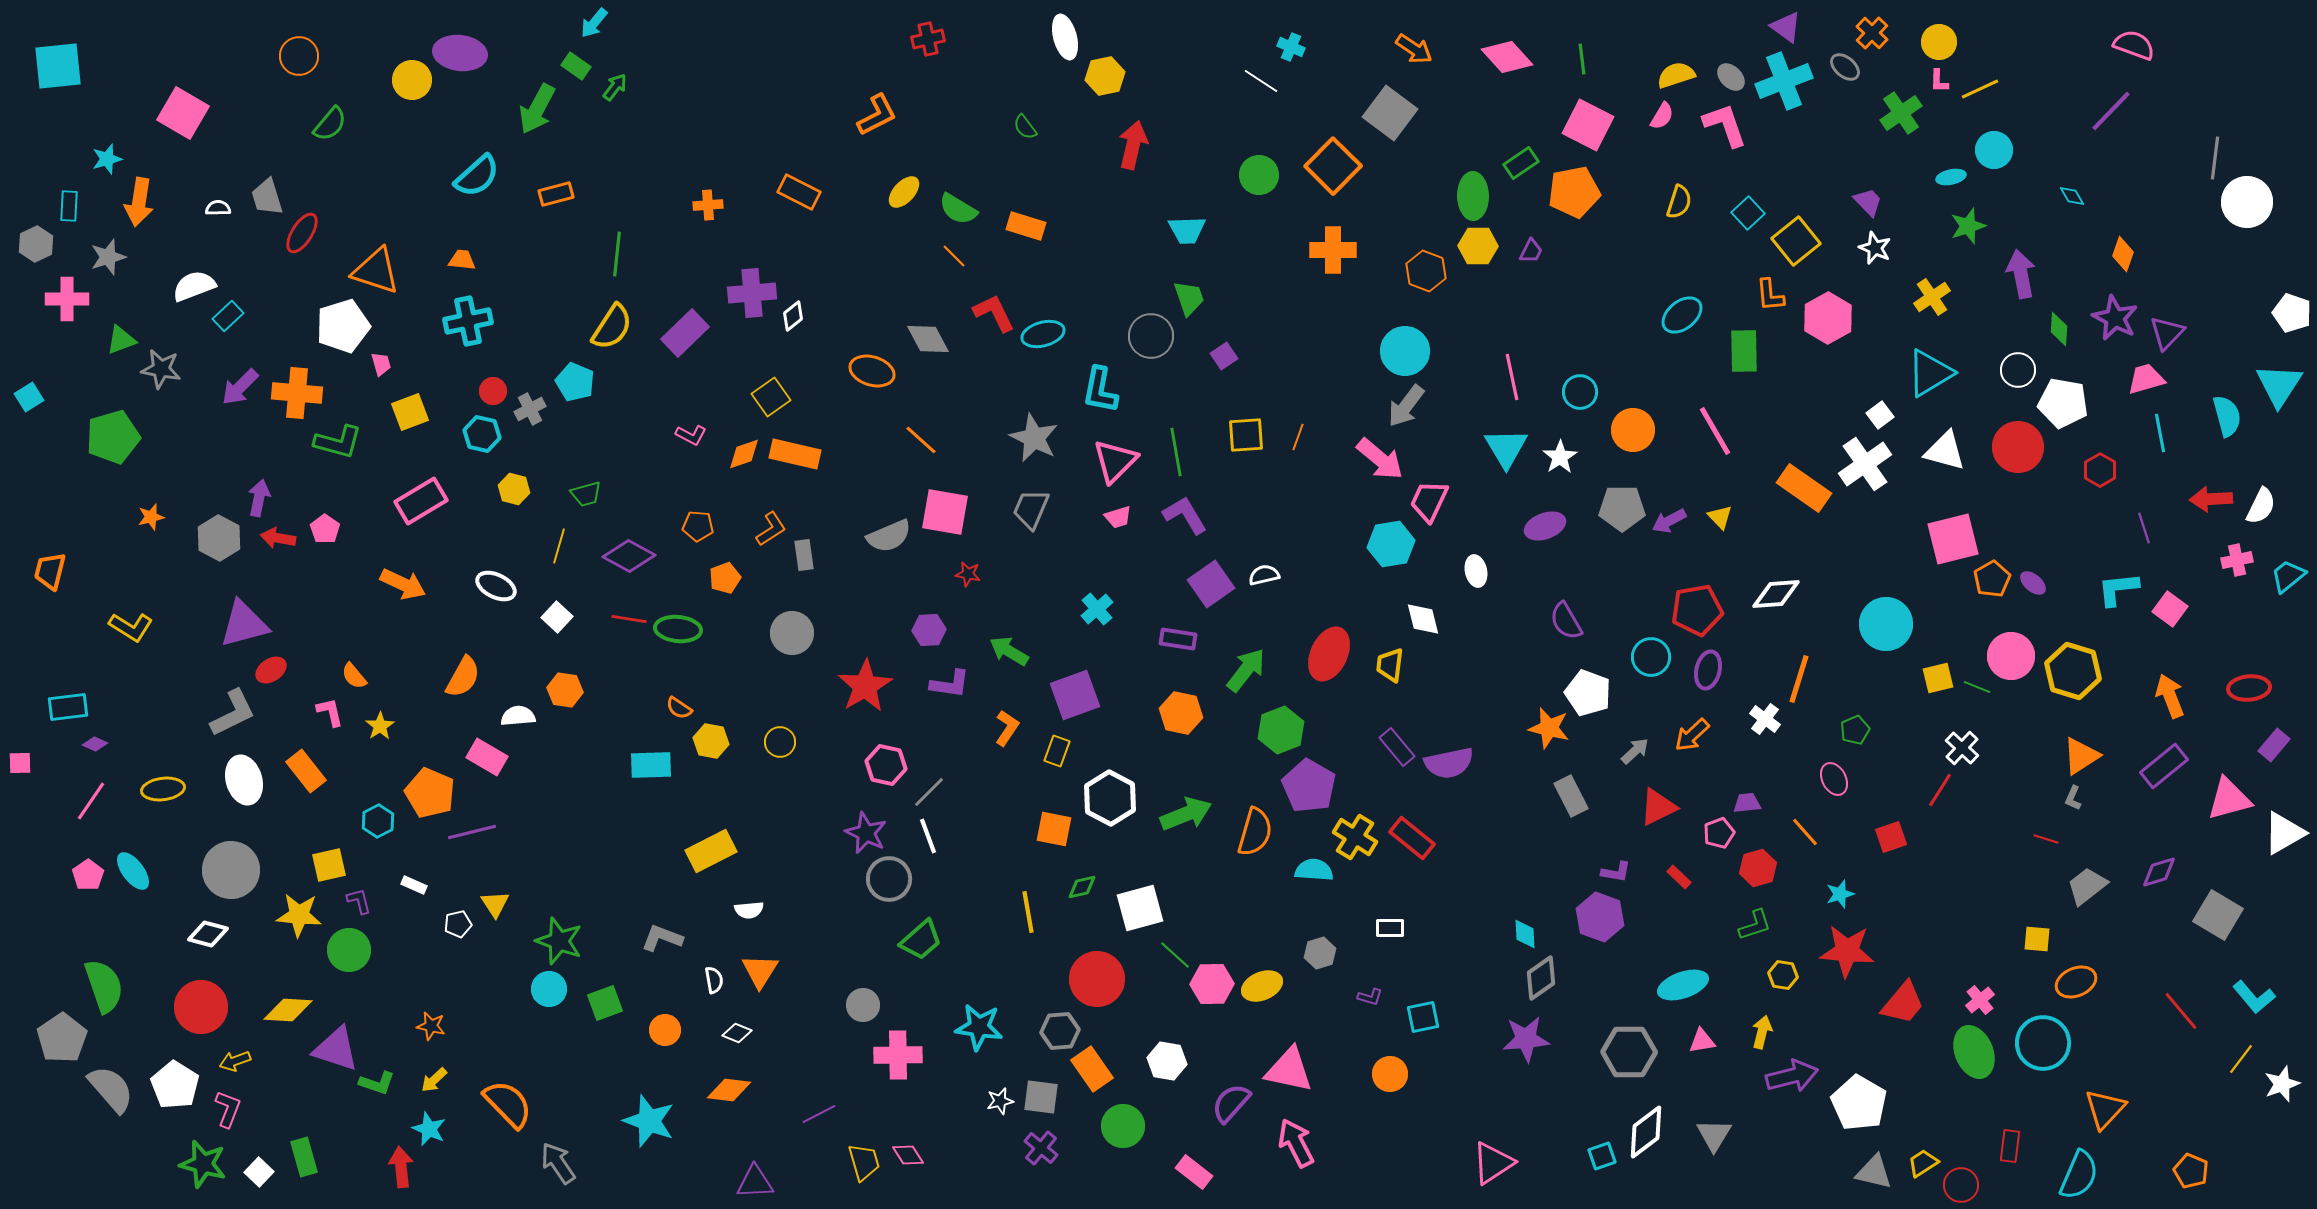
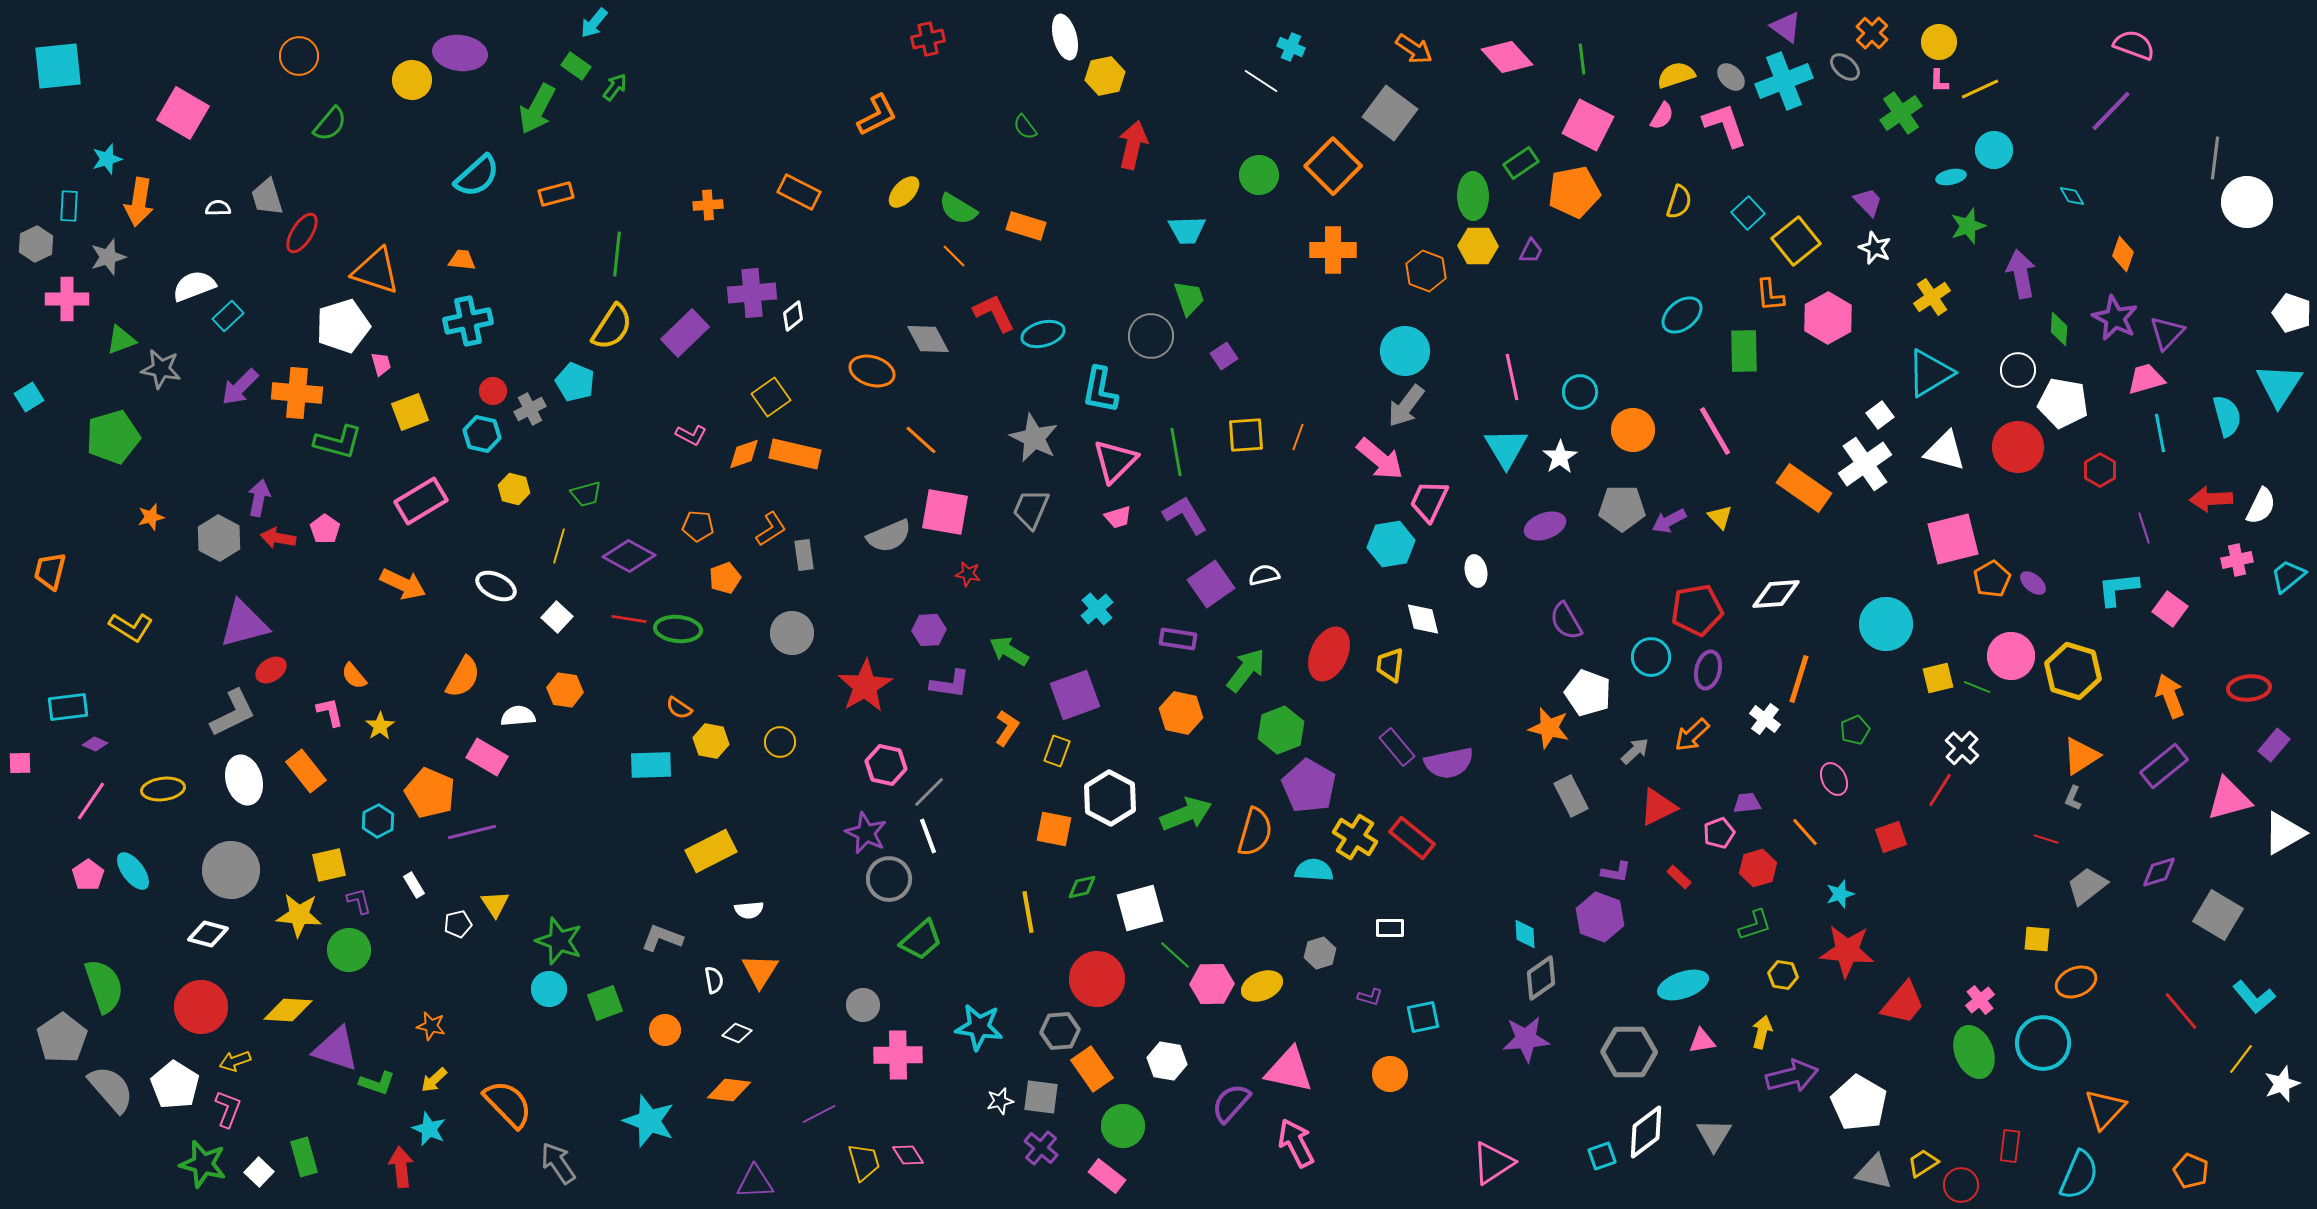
white rectangle at (414, 885): rotated 35 degrees clockwise
pink rectangle at (1194, 1172): moved 87 px left, 4 px down
